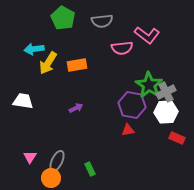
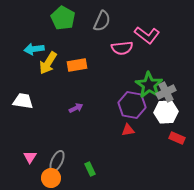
gray semicircle: rotated 60 degrees counterclockwise
